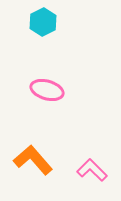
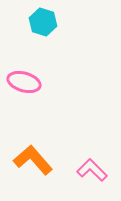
cyan hexagon: rotated 16 degrees counterclockwise
pink ellipse: moved 23 px left, 8 px up
